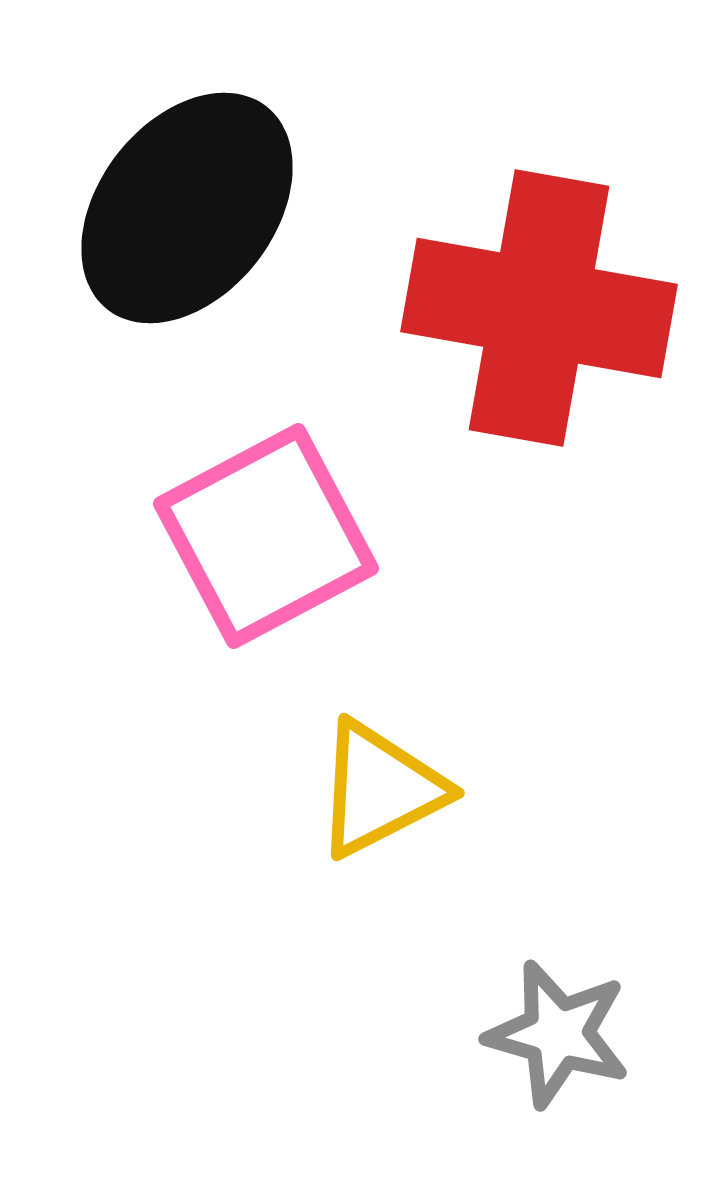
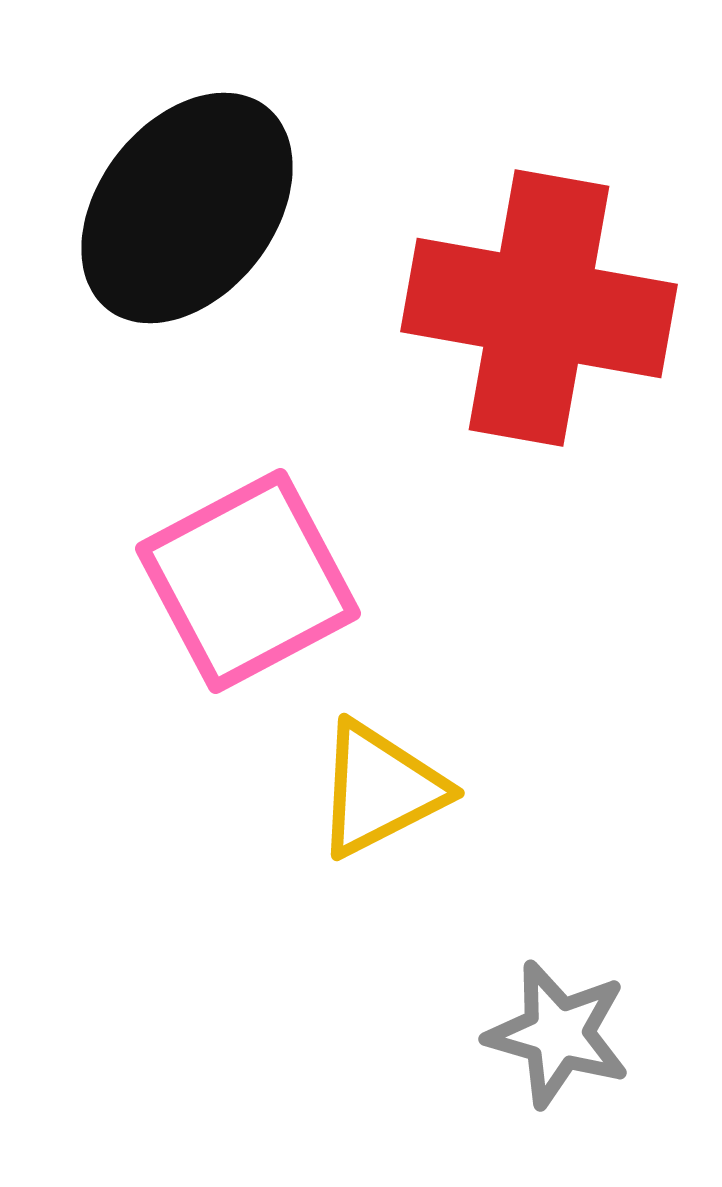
pink square: moved 18 px left, 45 px down
